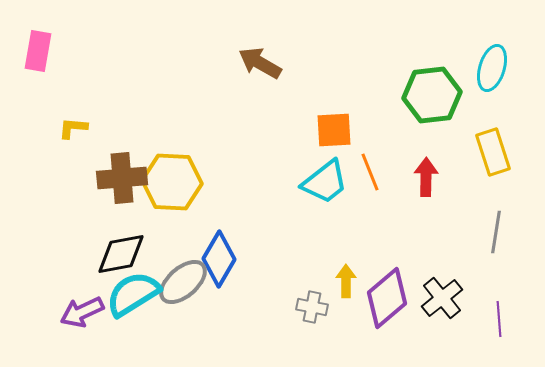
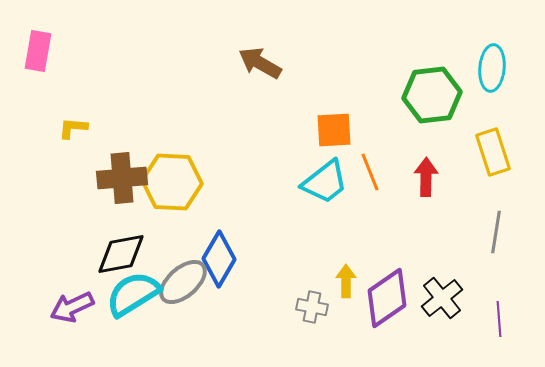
cyan ellipse: rotated 12 degrees counterclockwise
purple diamond: rotated 6 degrees clockwise
purple arrow: moved 10 px left, 5 px up
